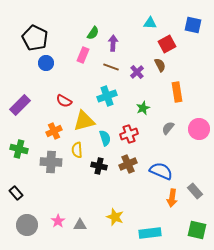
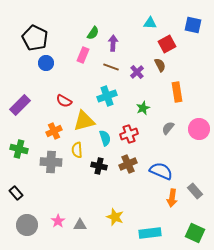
green square: moved 2 px left, 3 px down; rotated 12 degrees clockwise
